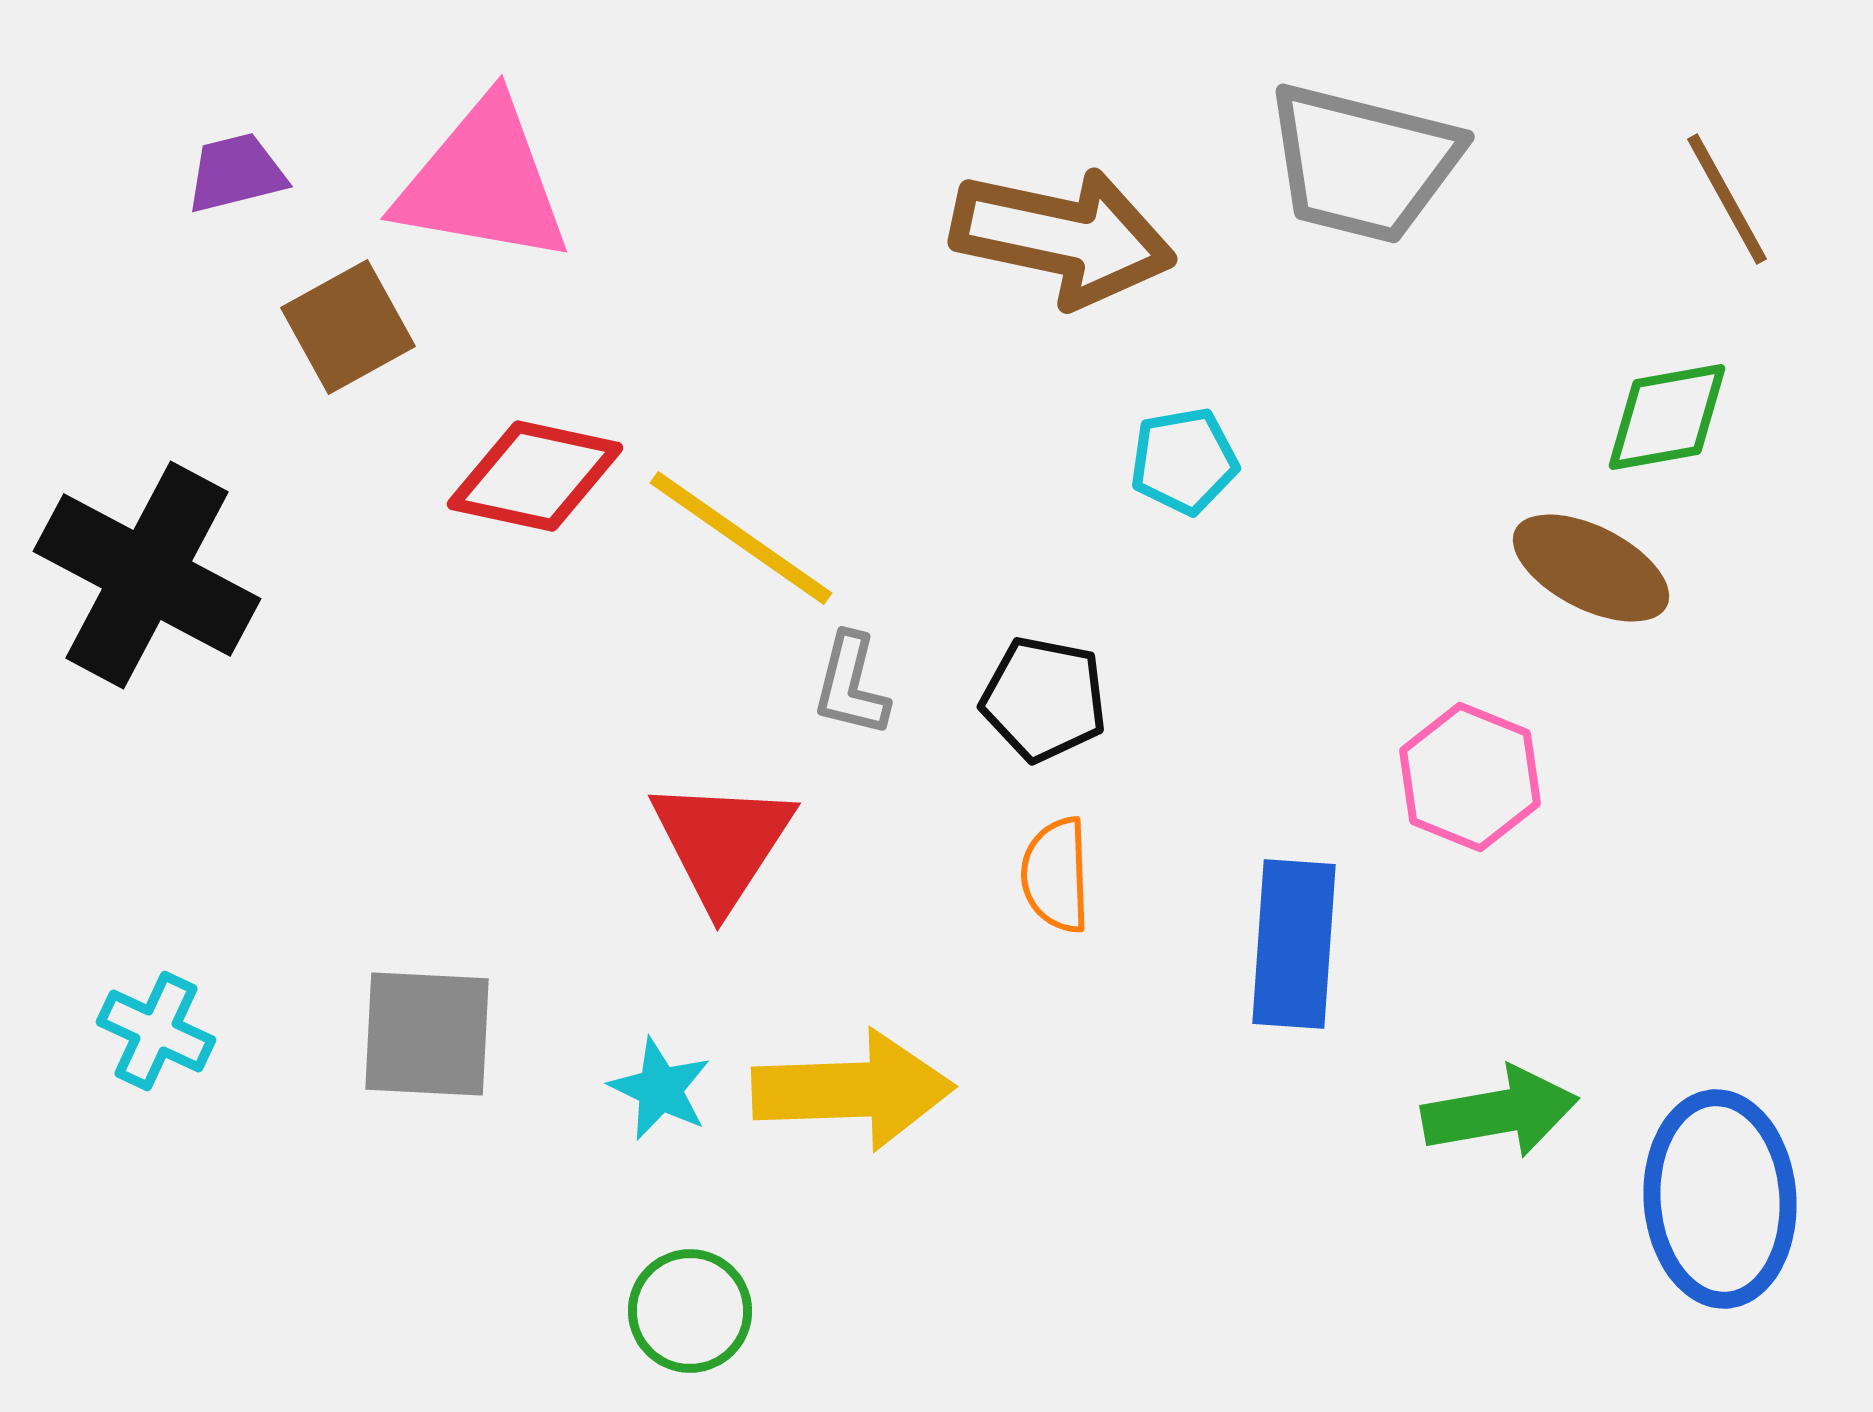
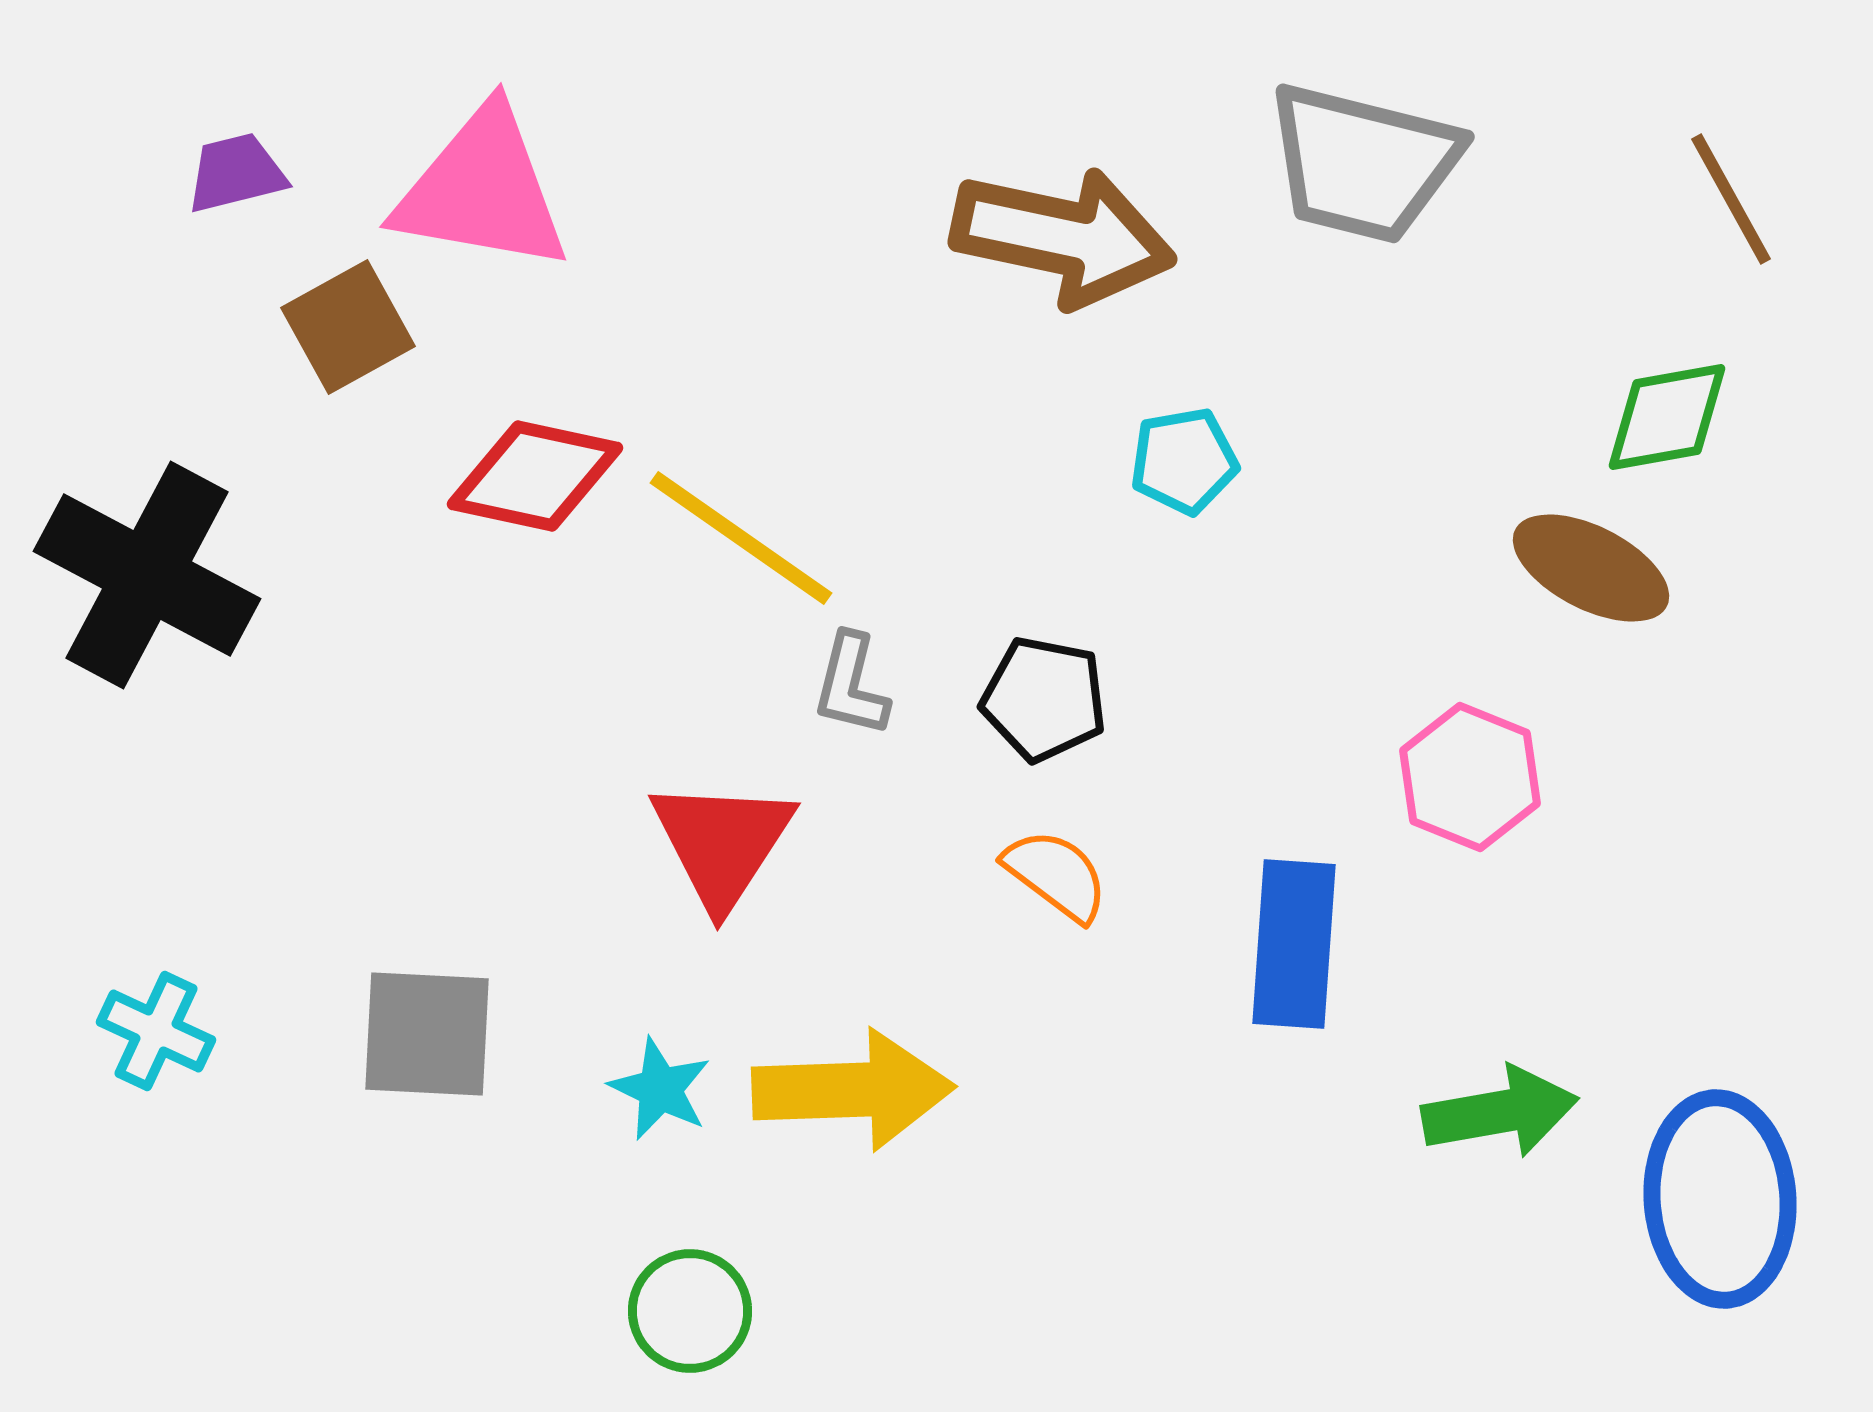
pink triangle: moved 1 px left, 8 px down
brown line: moved 4 px right
orange semicircle: rotated 129 degrees clockwise
